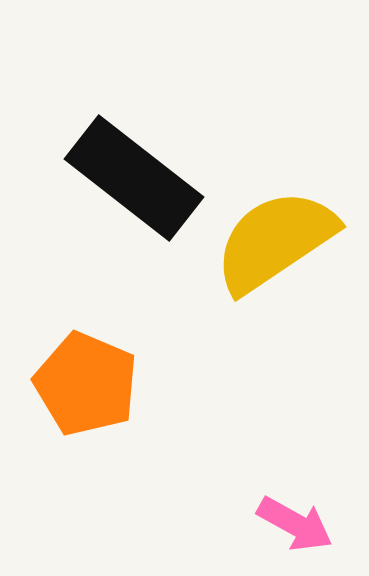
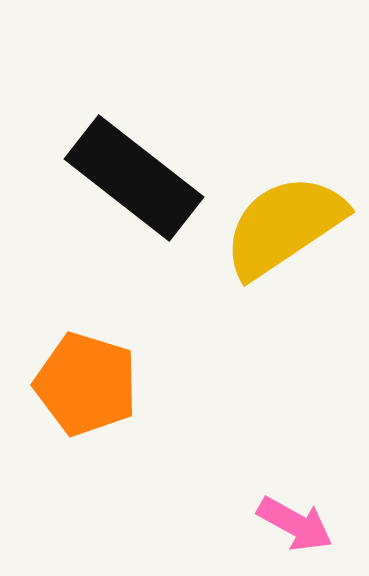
yellow semicircle: moved 9 px right, 15 px up
orange pentagon: rotated 6 degrees counterclockwise
